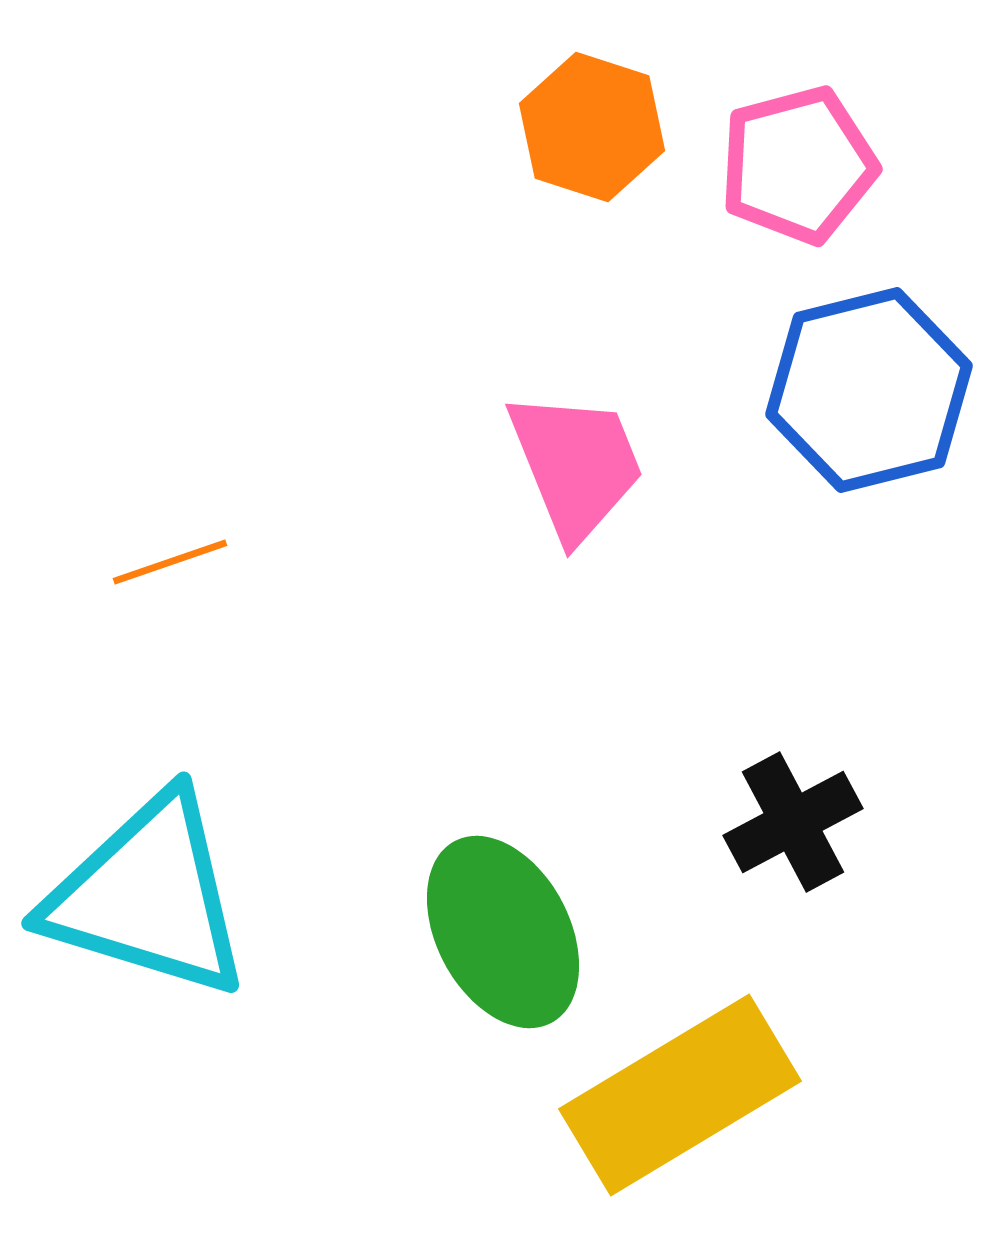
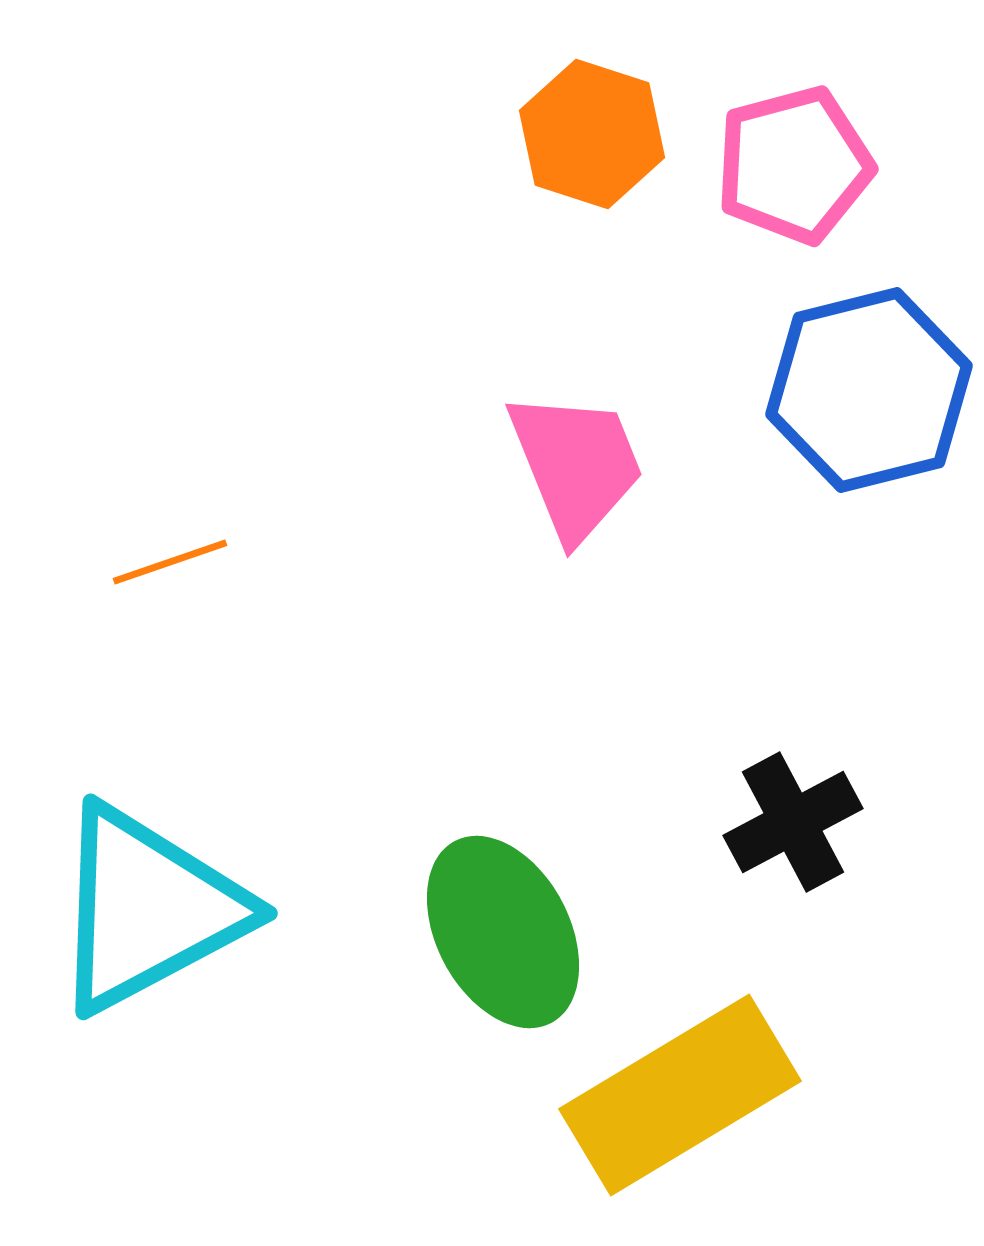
orange hexagon: moved 7 px down
pink pentagon: moved 4 px left
cyan triangle: moved 13 px down; rotated 45 degrees counterclockwise
